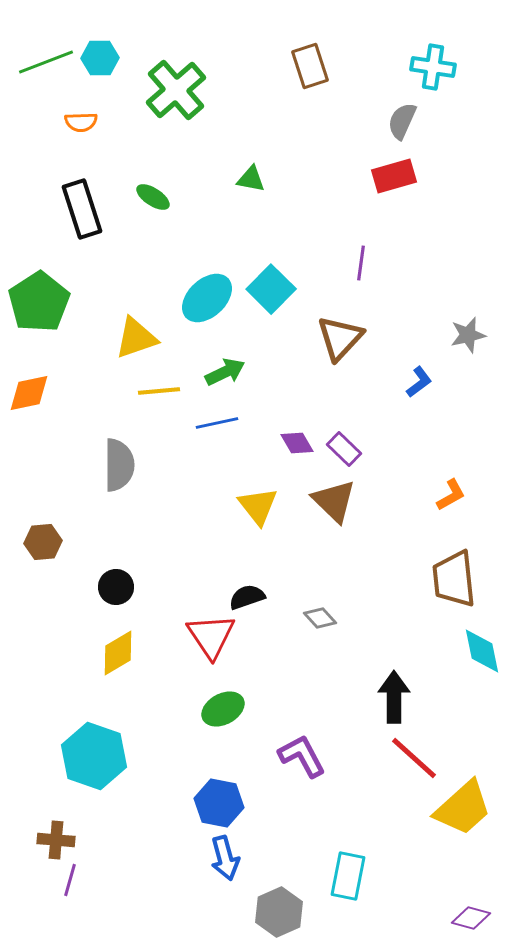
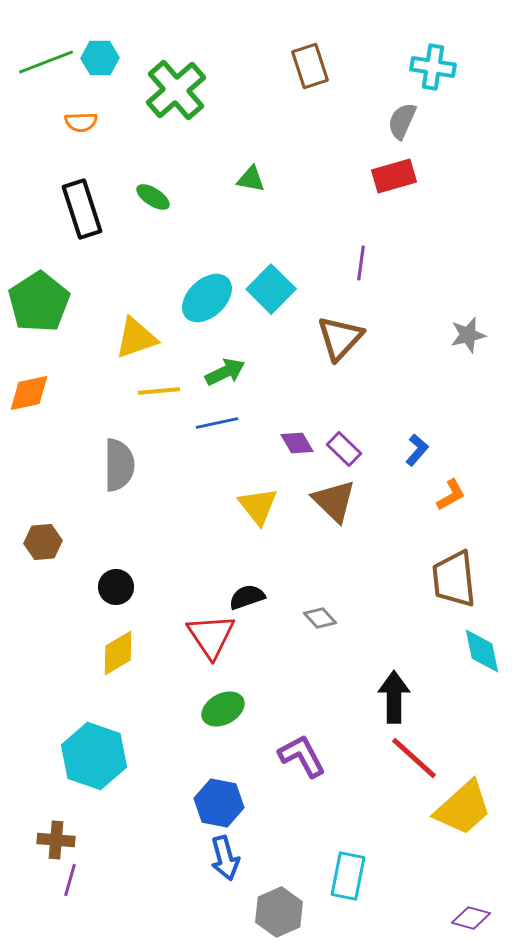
blue L-shape at (419, 382): moved 2 px left, 68 px down; rotated 12 degrees counterclockwise
